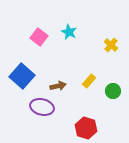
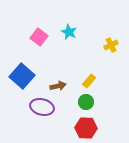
yellow cross: rotated 24 degrees clockwise
green circle: moved 27 px left, 11 px down
red hexagon: rotated 15 degrees counterclockwise
